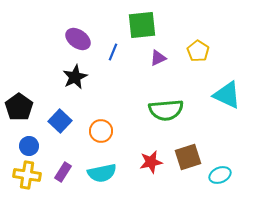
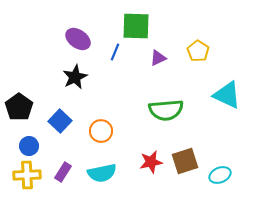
green square: moved 6 px left, 1 px down; rotated 8 degrees clockwise
blue line: moved 2 px right
brown square: moved 3 px left, 4 px down
yellow cross: rotated 12 degrees counterclockwise
